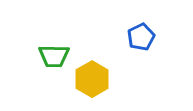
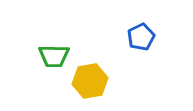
yellow hexagon: moved 2 px left, 2 px down; rotated 20 degrees clockwise
